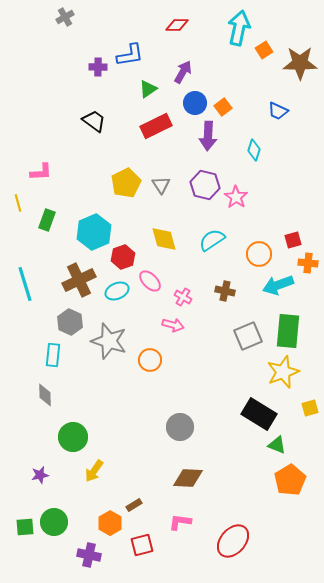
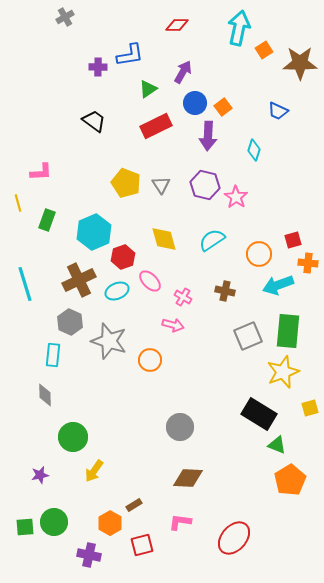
yellow pentagon at (126, 183): rotated 24 degrees counterclockwise
red ellipse at (233, 541): moved 1 px right, 3 px up
